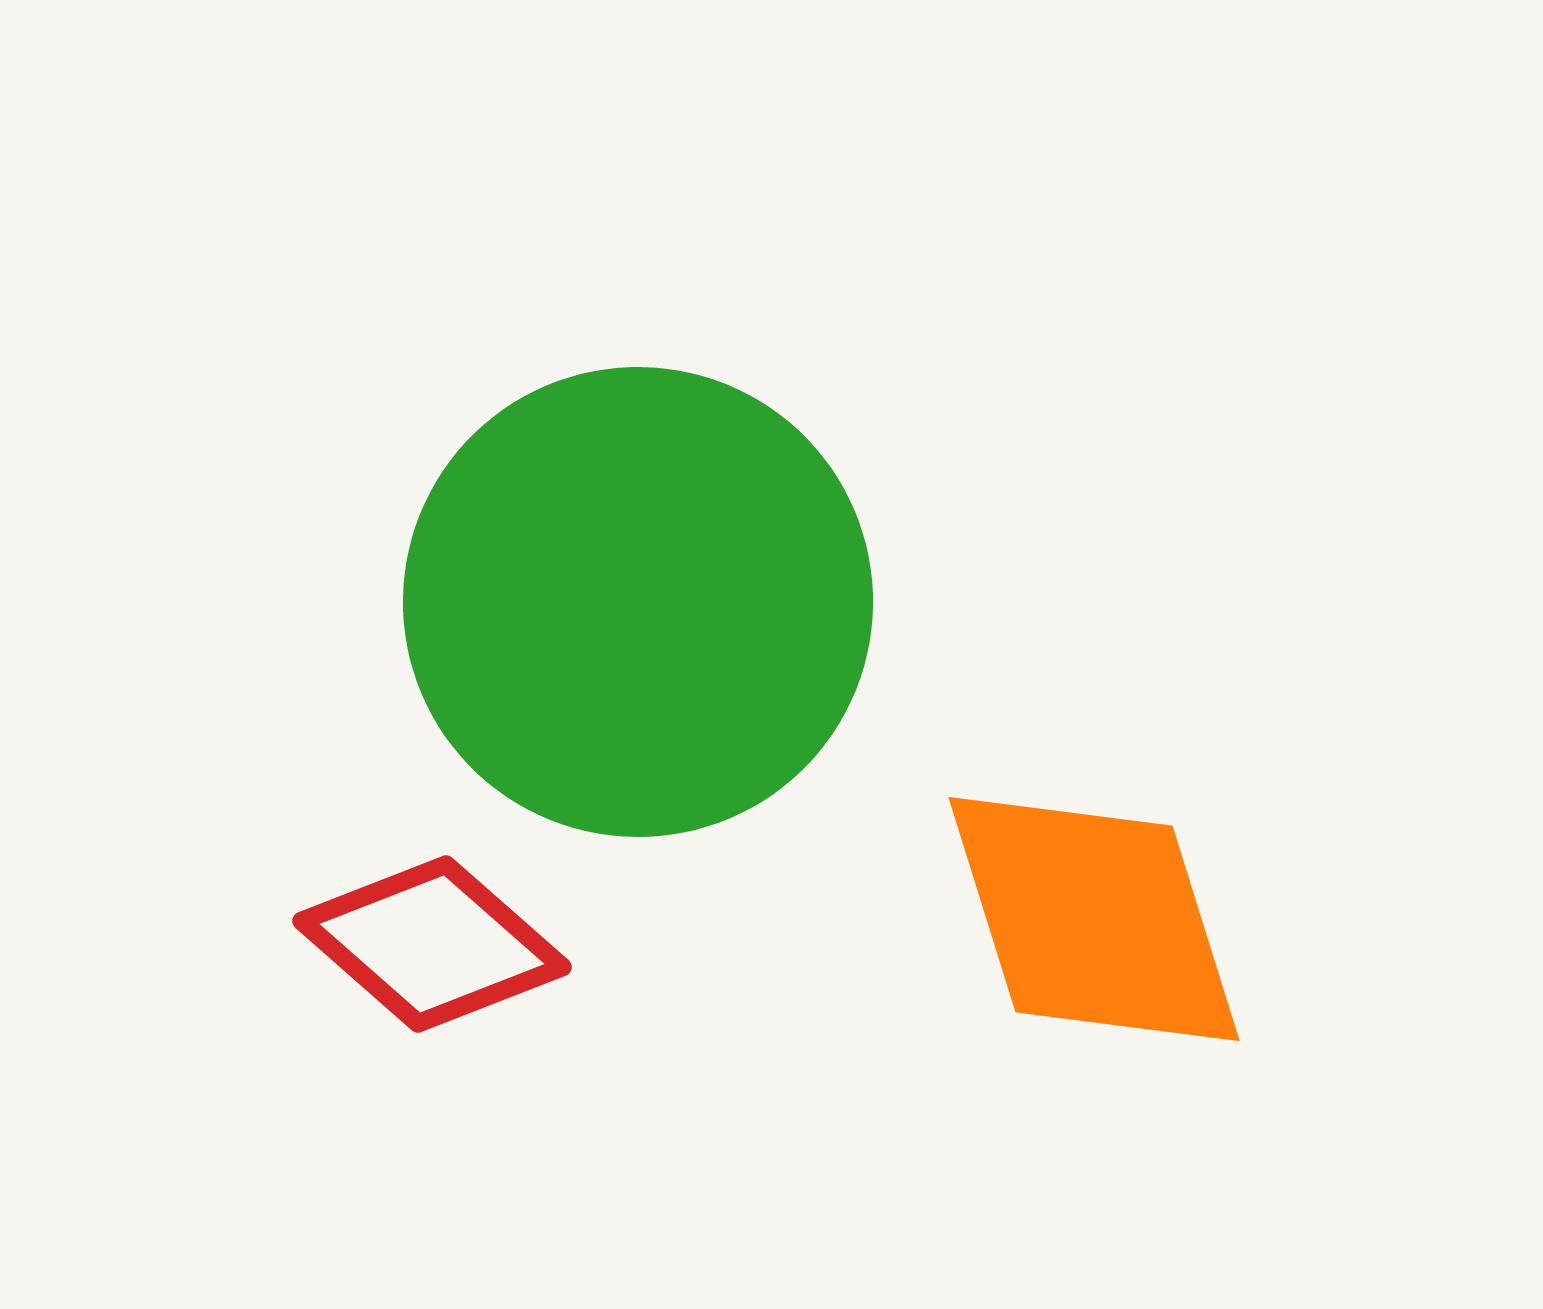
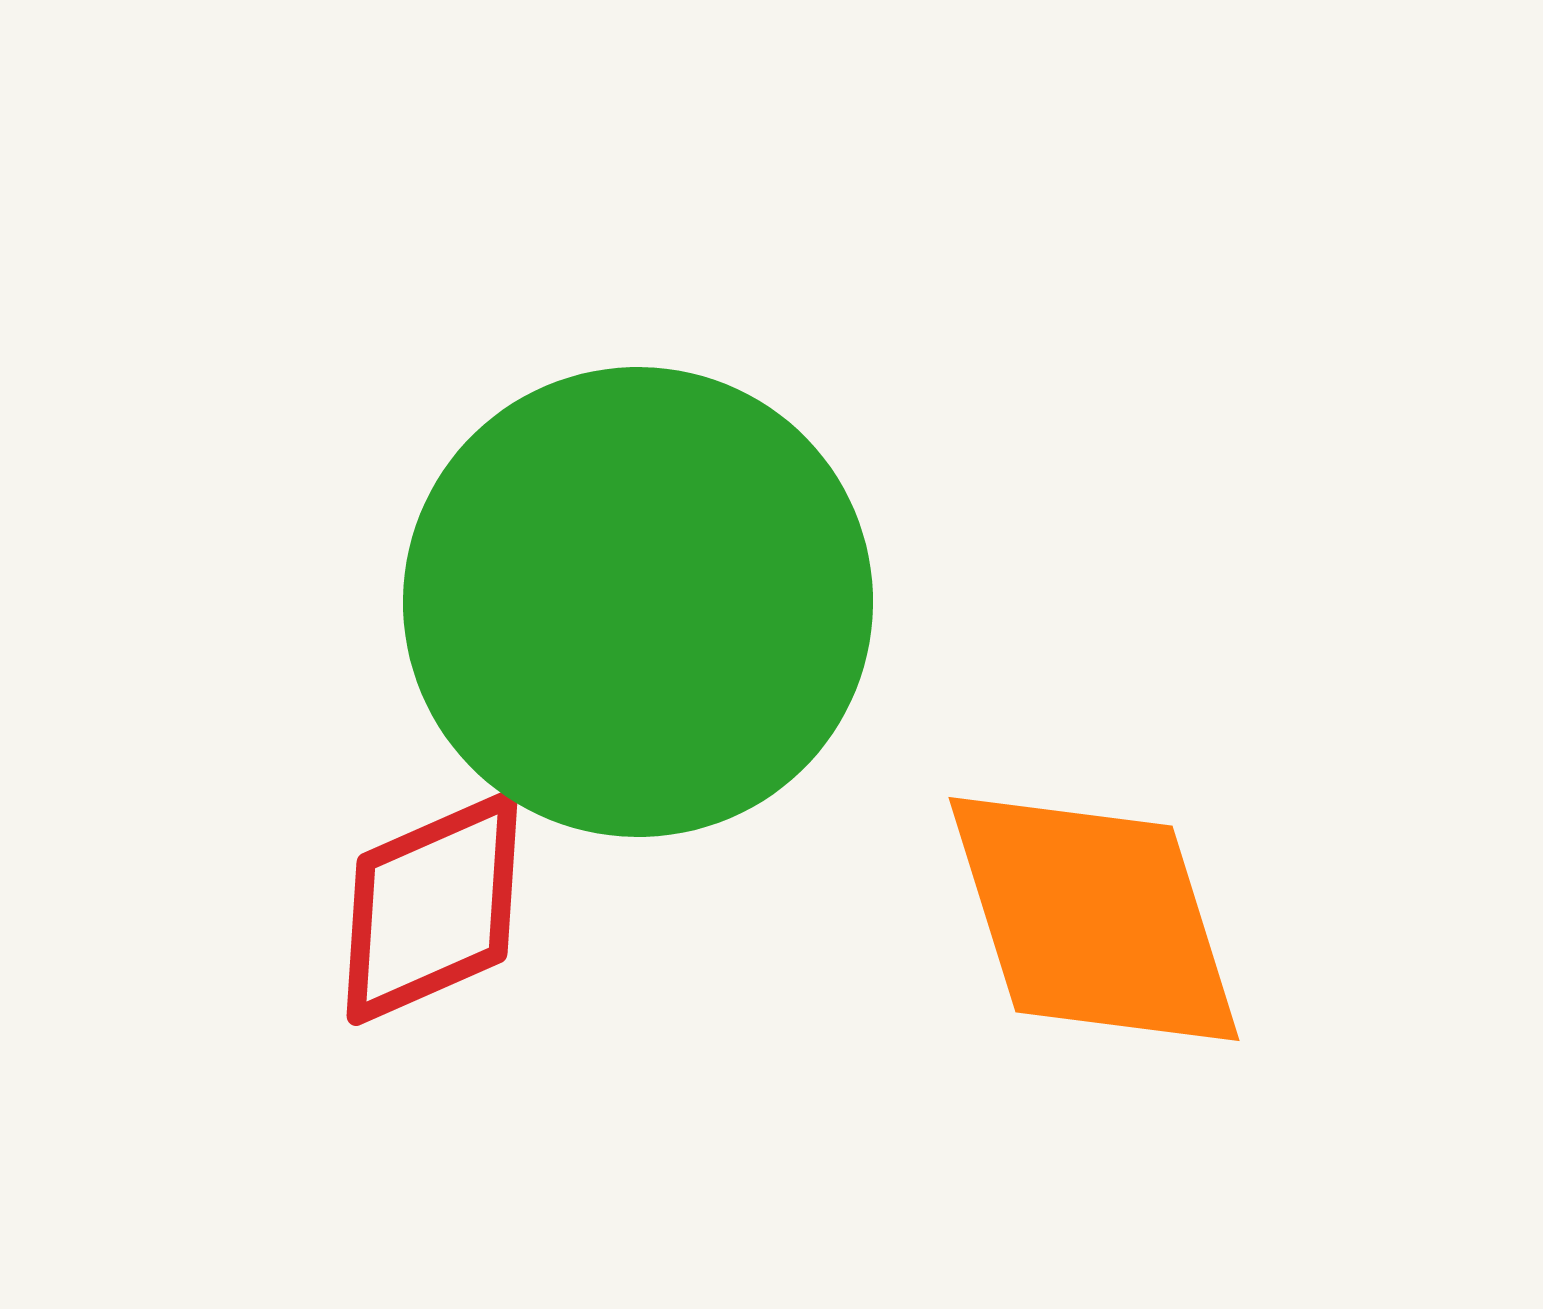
red diamond: moved 36 px up; rotated 65 degrees counterclockwise
